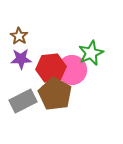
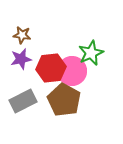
brown star: moved 3 px right, 1 px up; rotated 24 degrees counterclockwise
purple star: rotated 10 degrees counterclockwise
pink circle: moved 1 px down
brown pentagon: moved 9 px right, 6 px down
